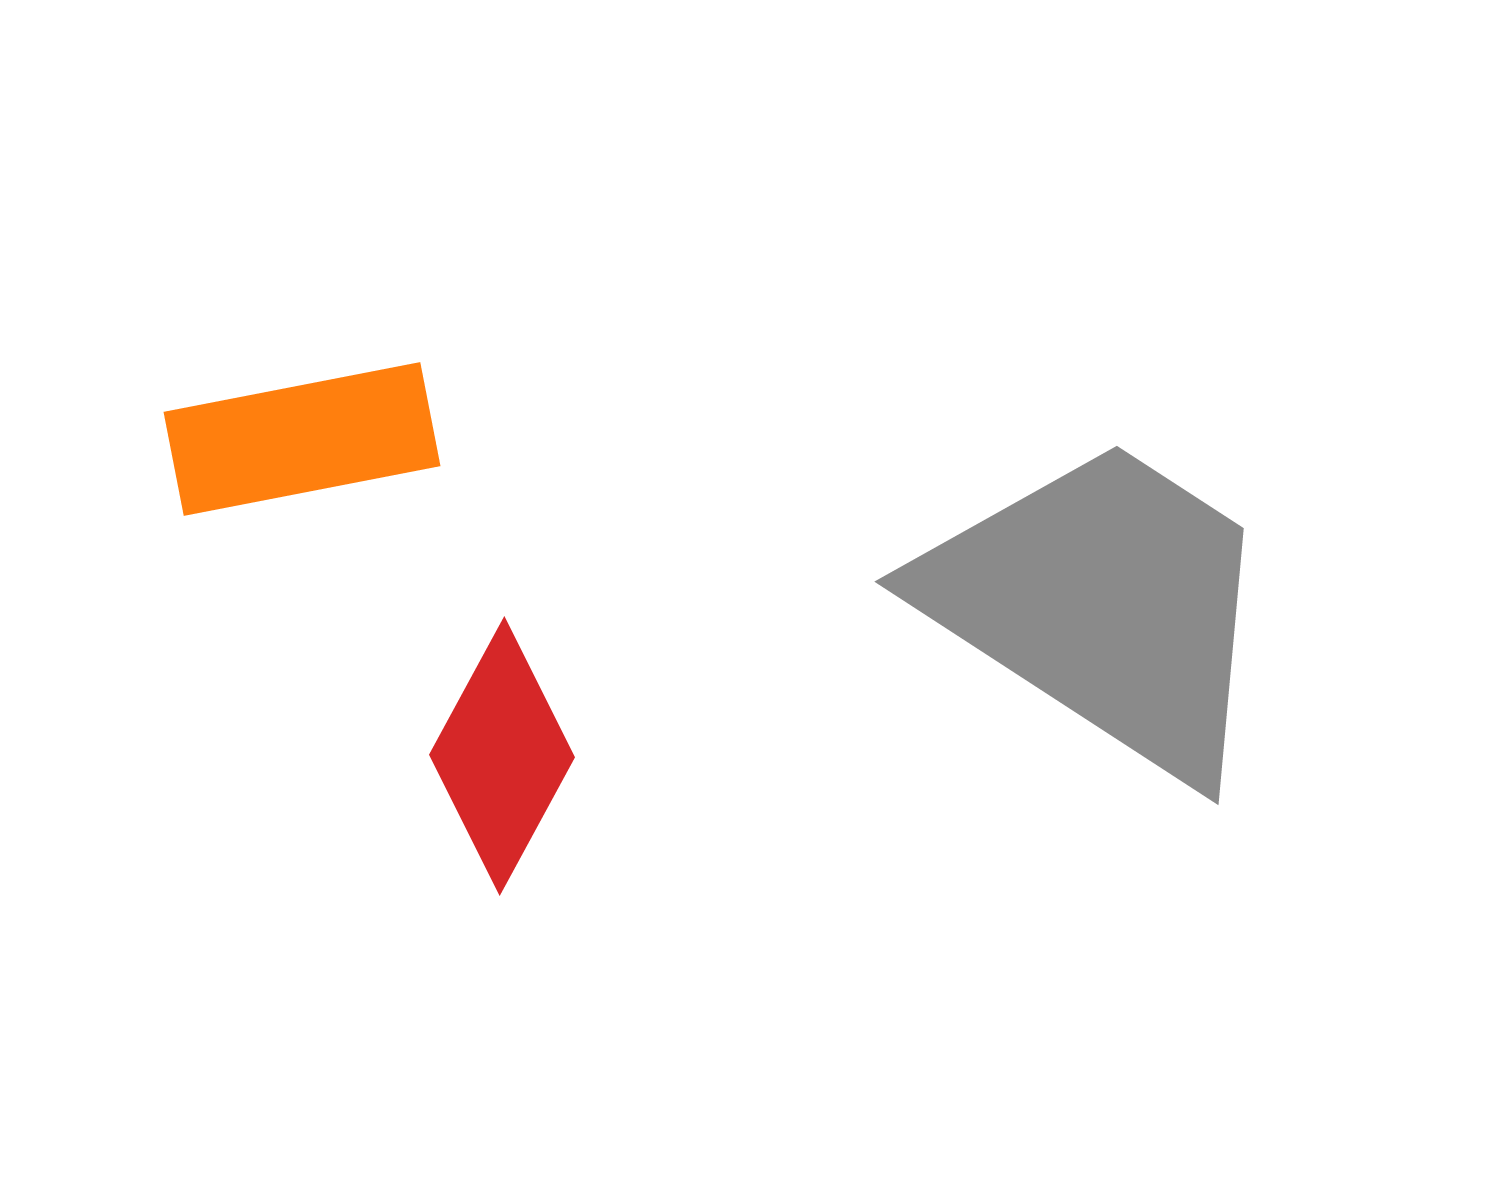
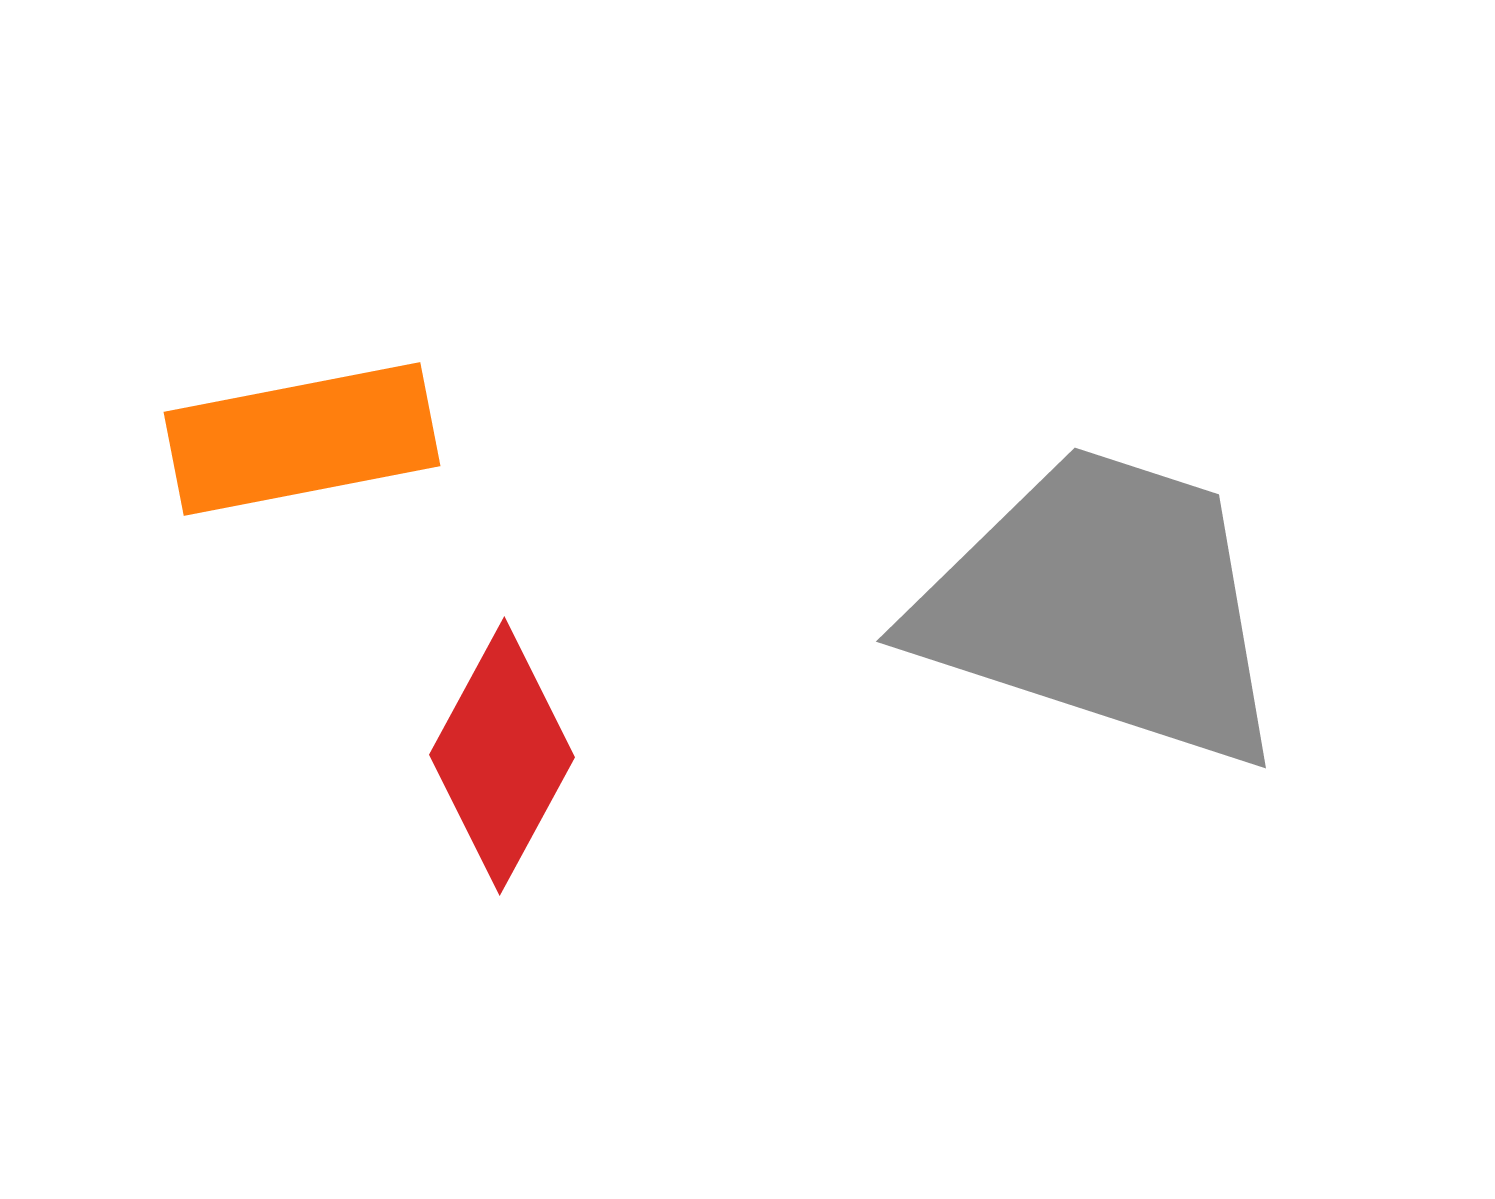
gray trapezoid: rotated 15 degrees counterclockwise
